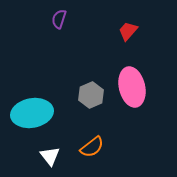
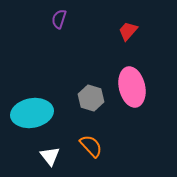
gray hexagon: moved 3 px down; rotated 20 degrees counterclockwise
orange semicircle: moved 1 px left, 1 px up; rotated 95 degrees counterclockwise
